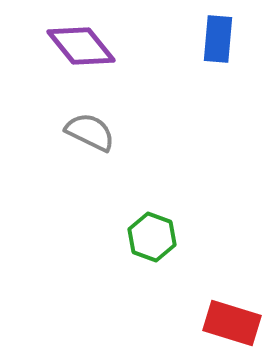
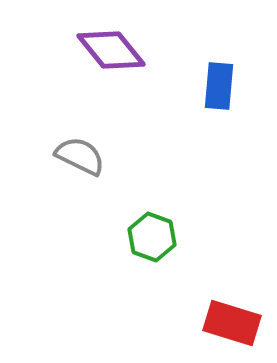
blue rectangle: moved 1 px right, 47 px down
purple diamond: moved 30 px right, 4 px down
gray semicircle: moved 10 px left, 24 px down
